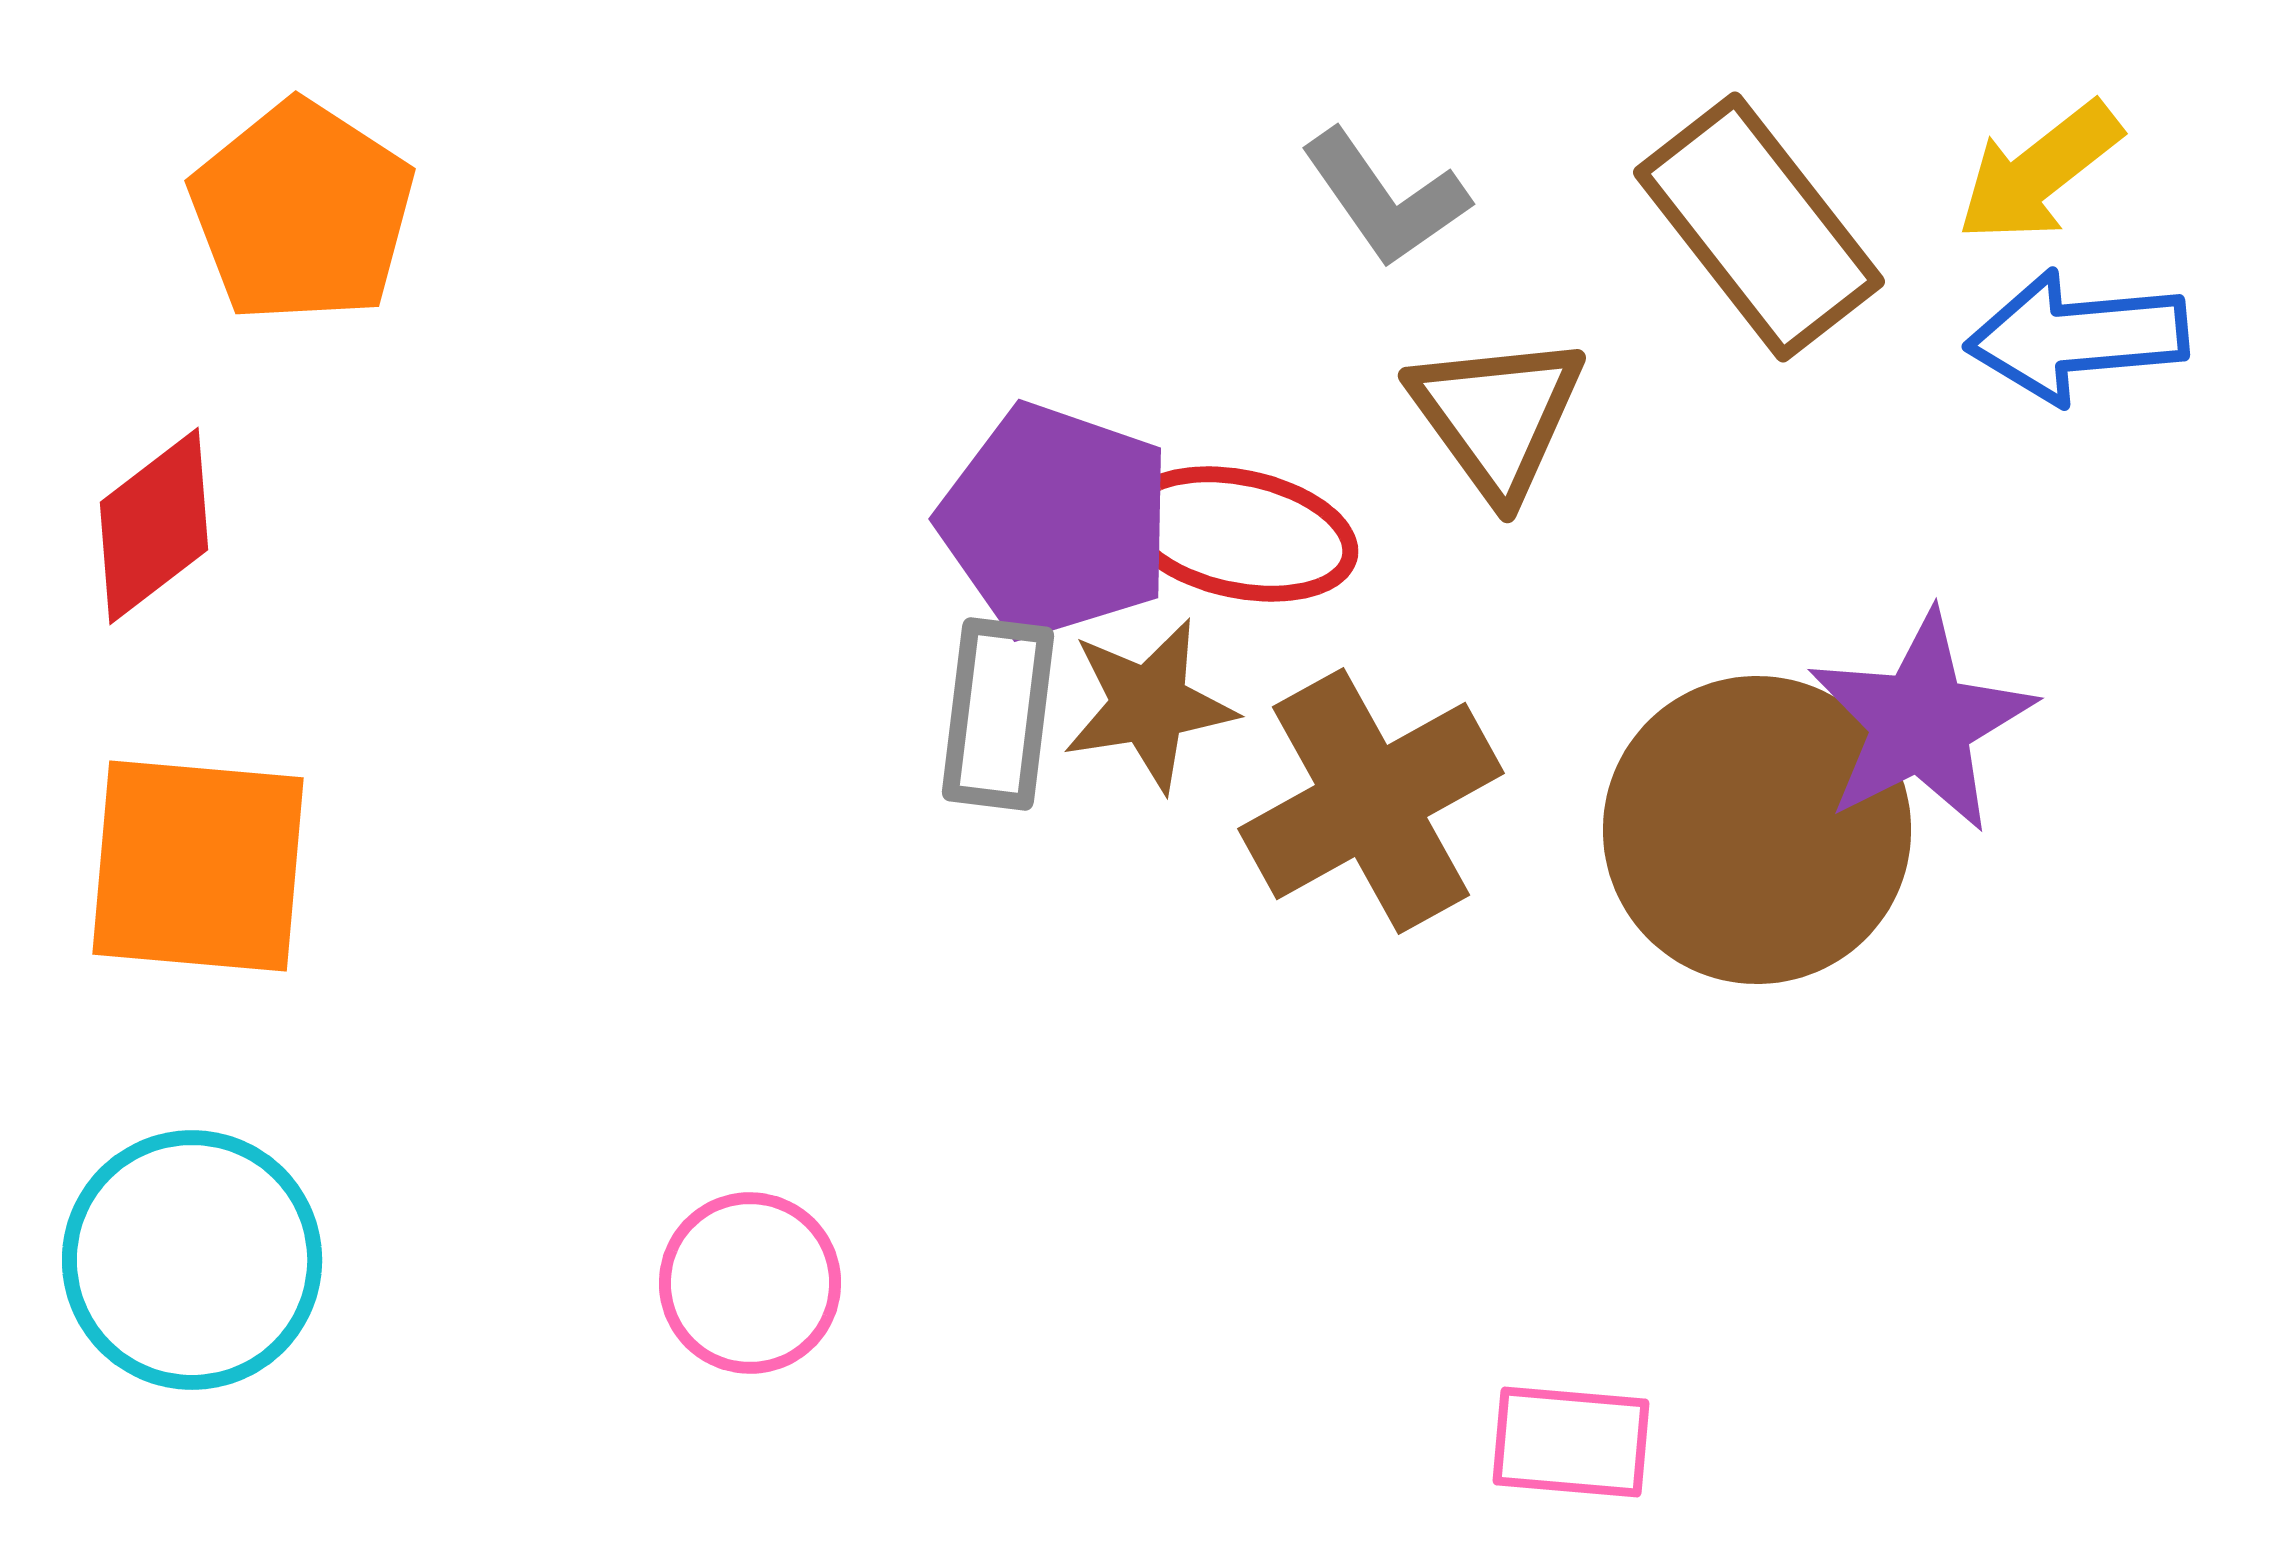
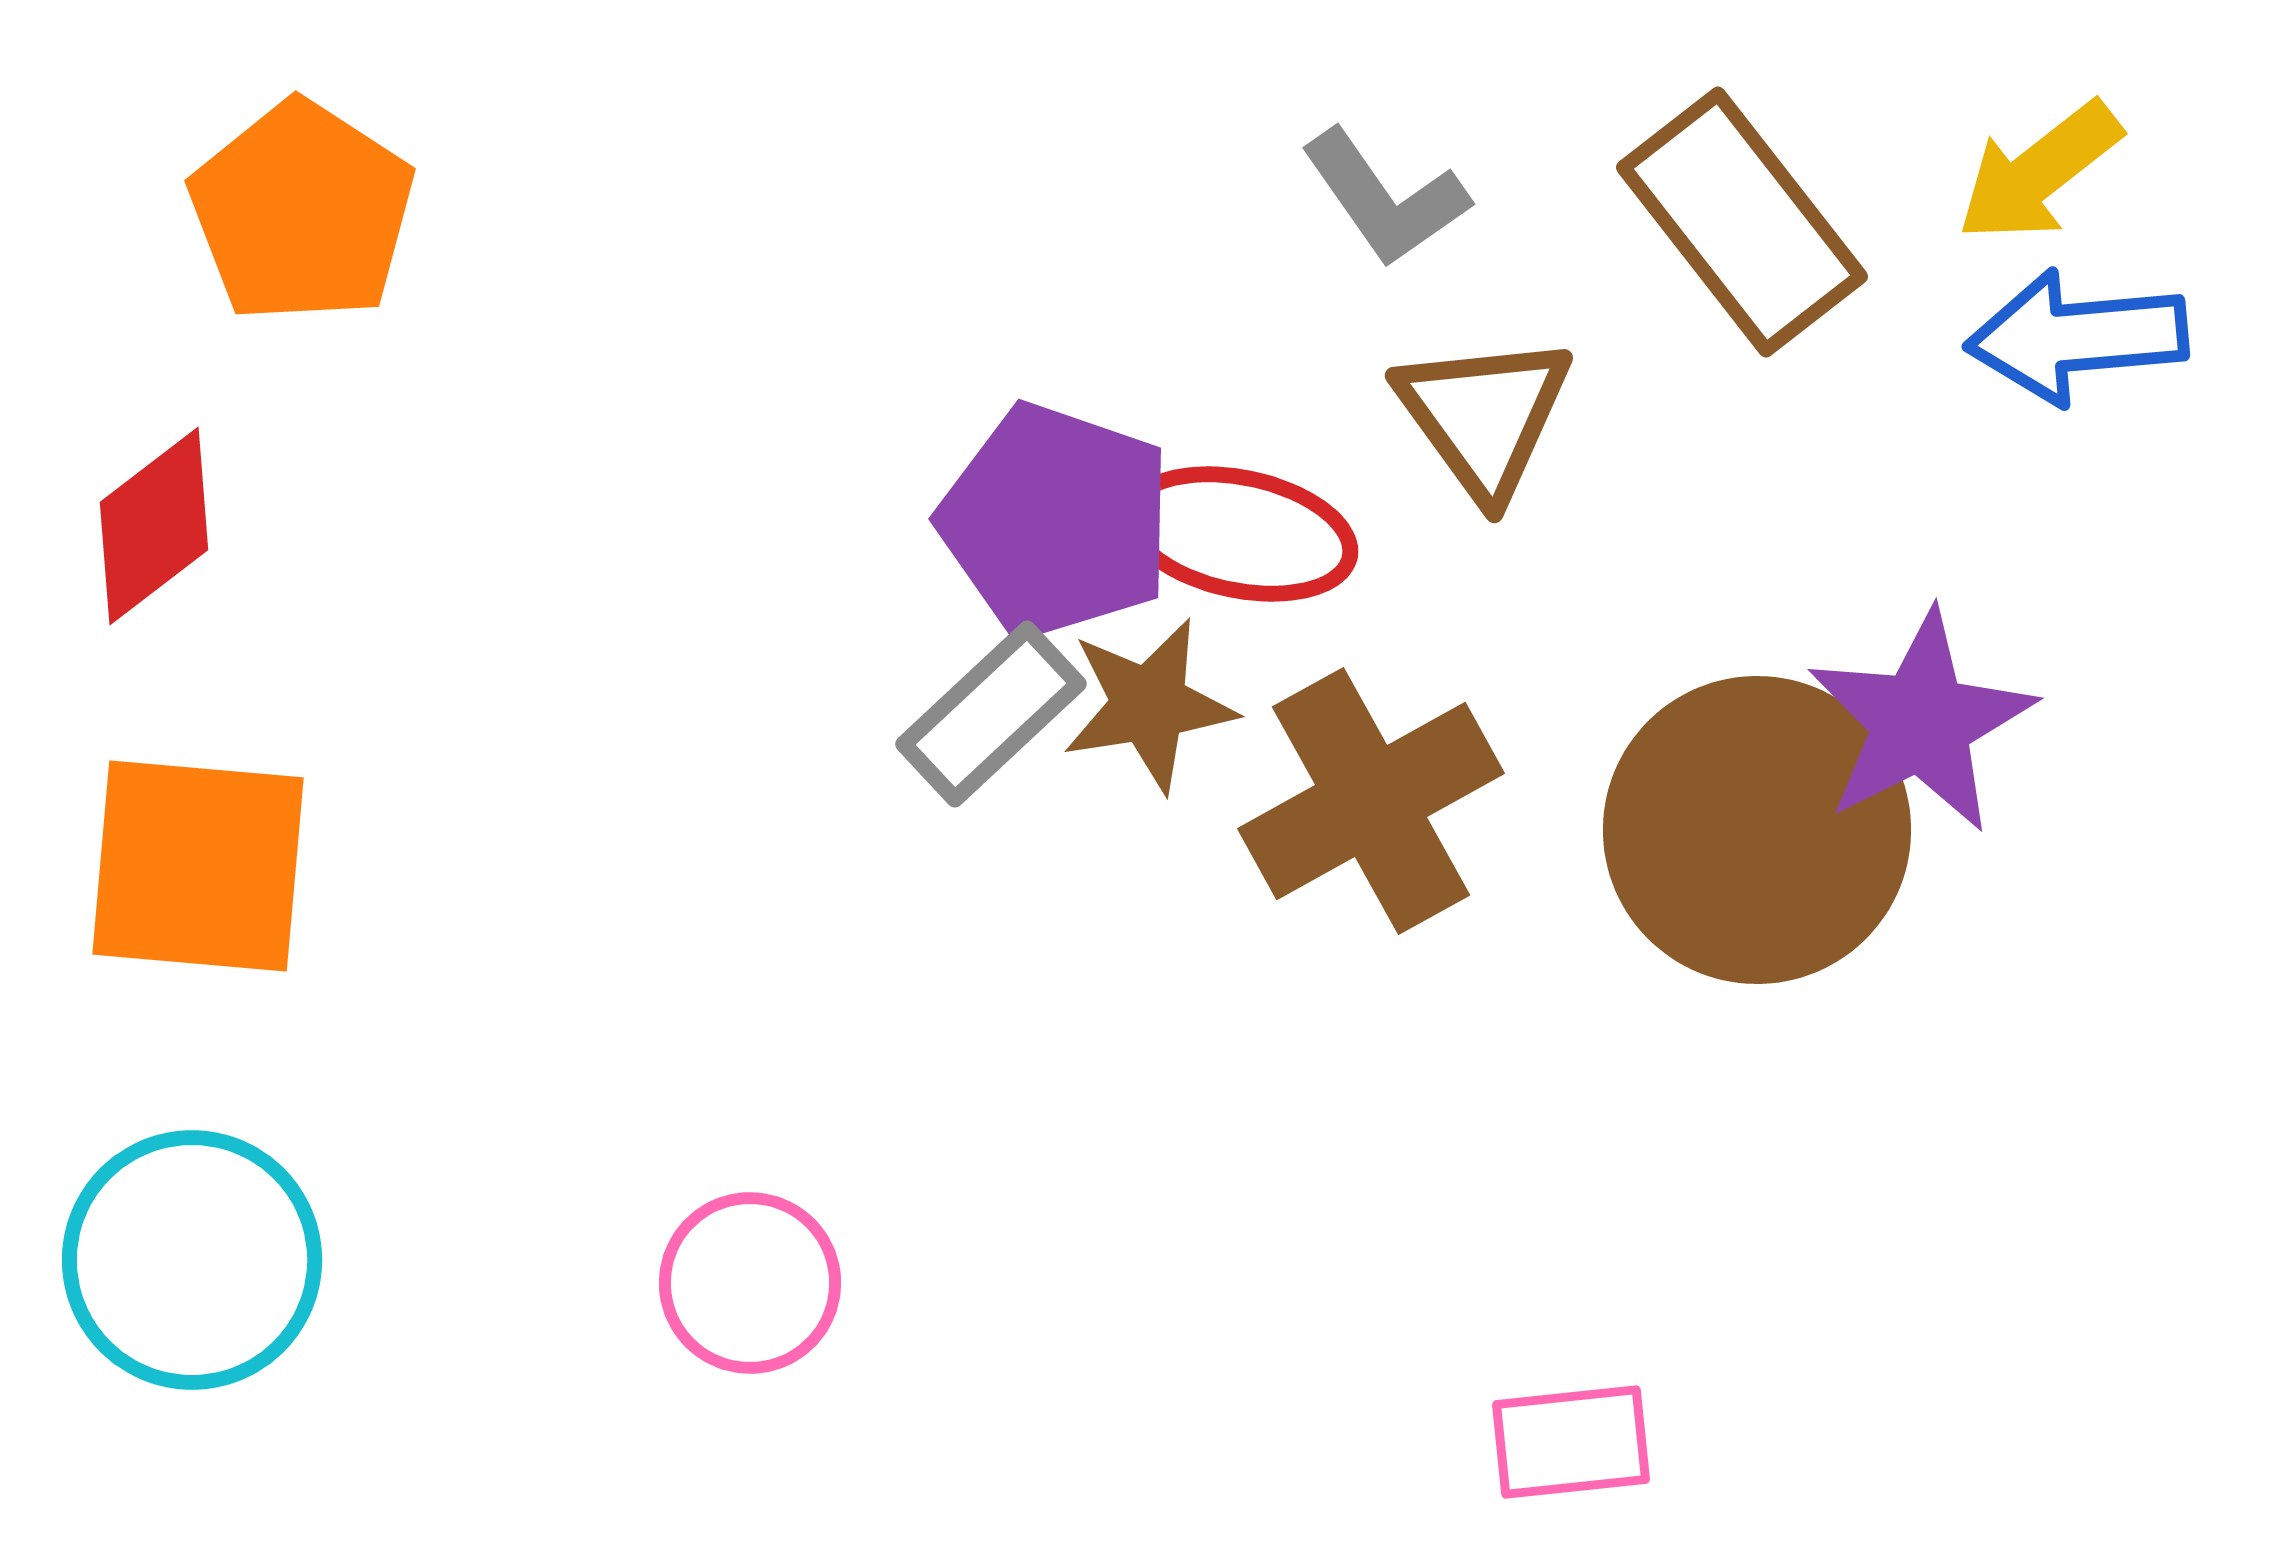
brown rectangle: moved 17 px left, 5 px up
brown triangle: moved 13 px left
gray rectangle: moved 7 px left; rotated 40 degrees clockwise
pink rectangle: rotated 11 degrees counterclockwise
